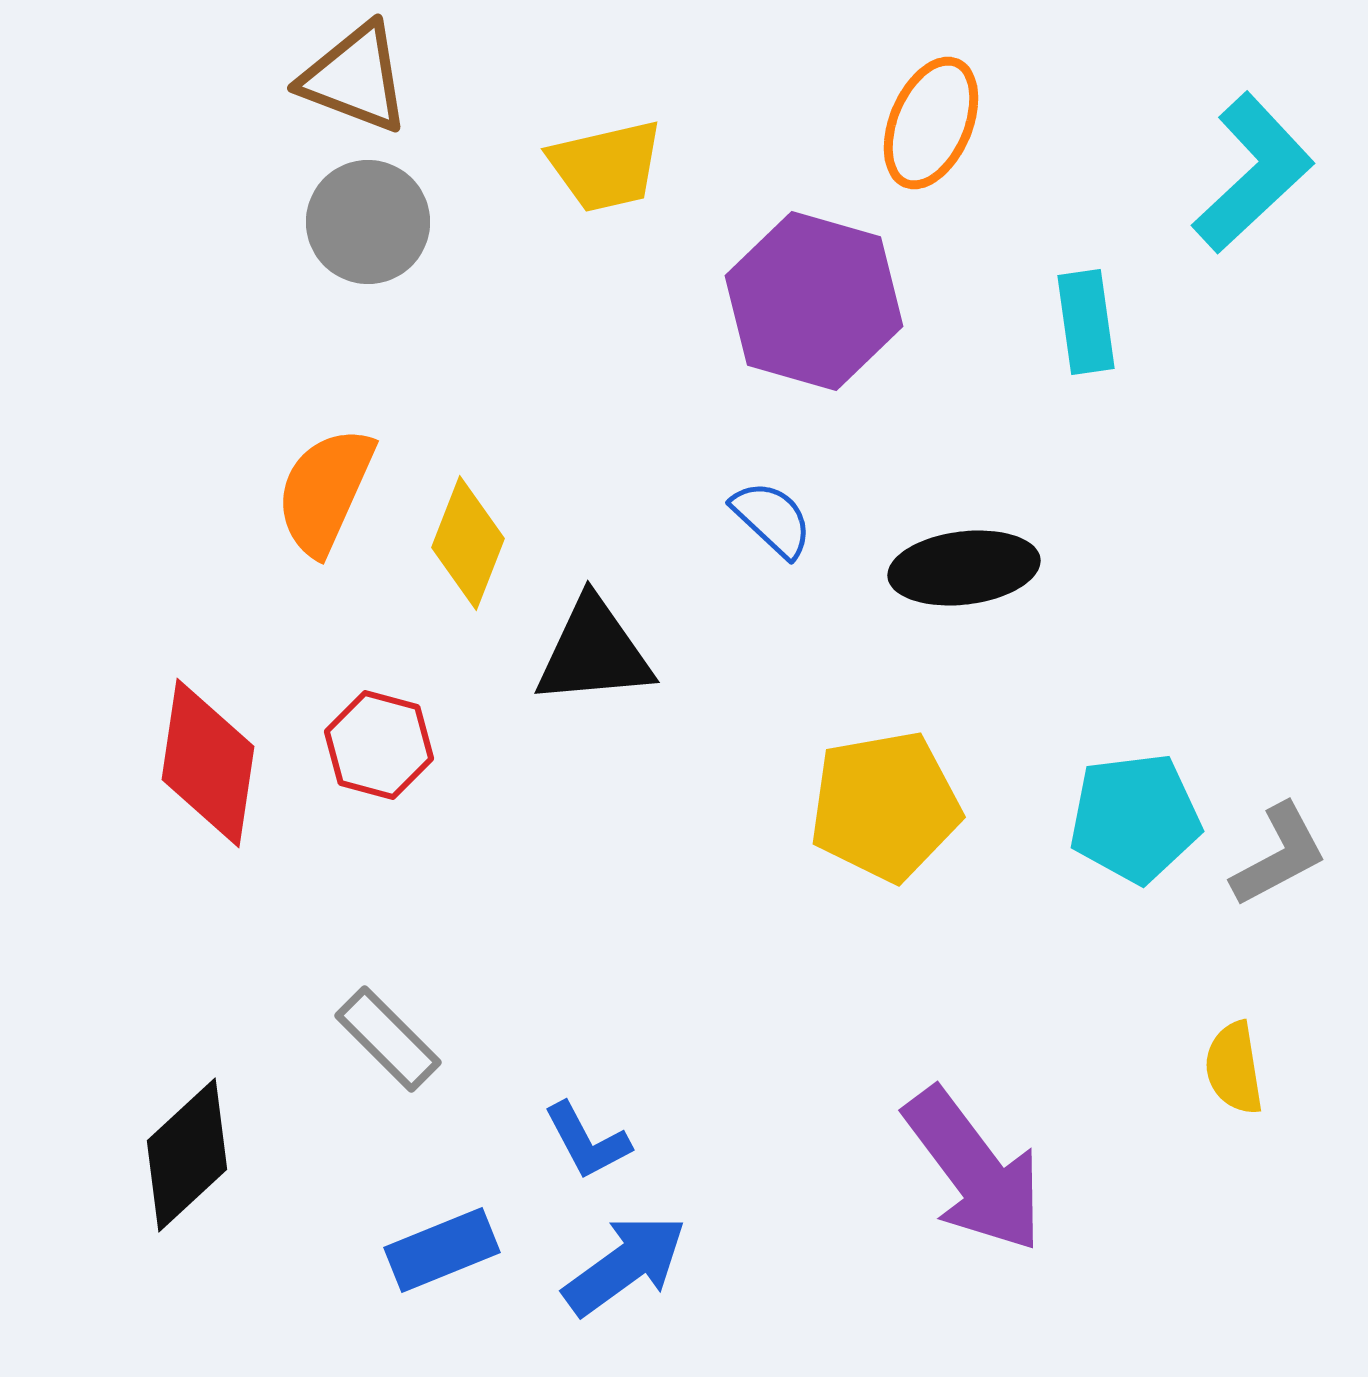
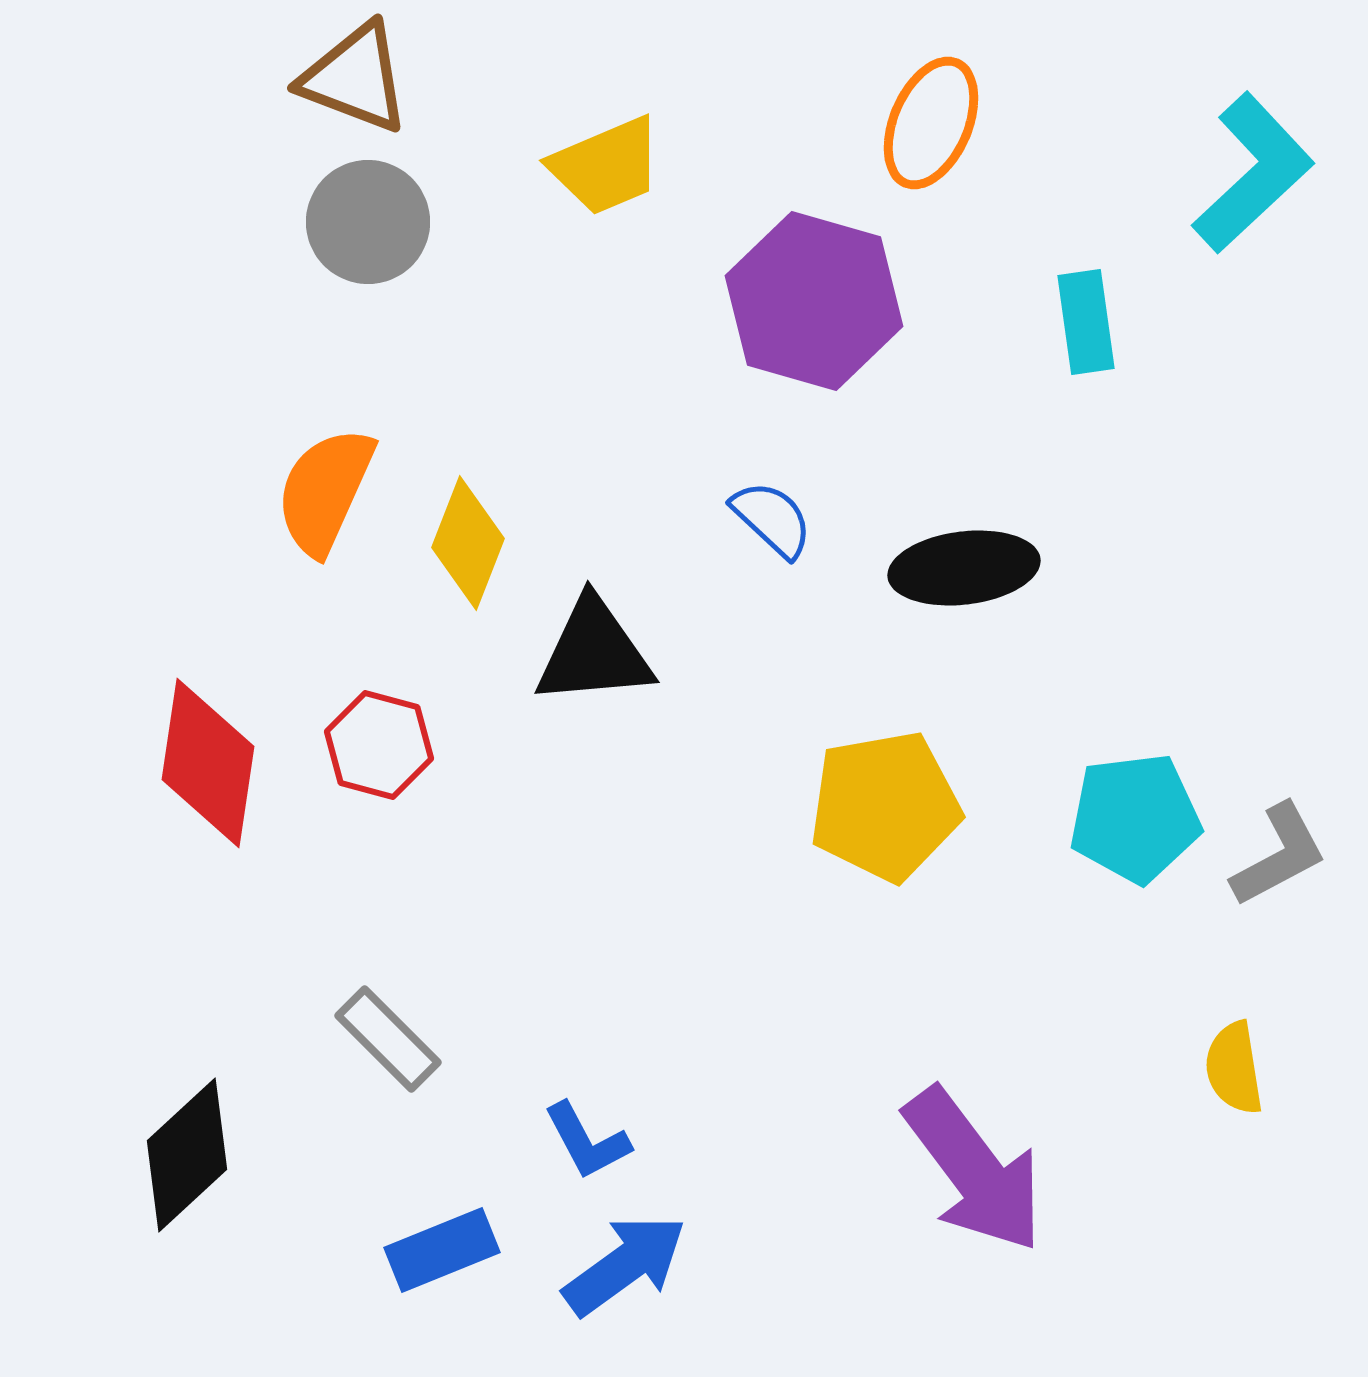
yellow trapezoid: rotated 10 degrees counterclockwise
